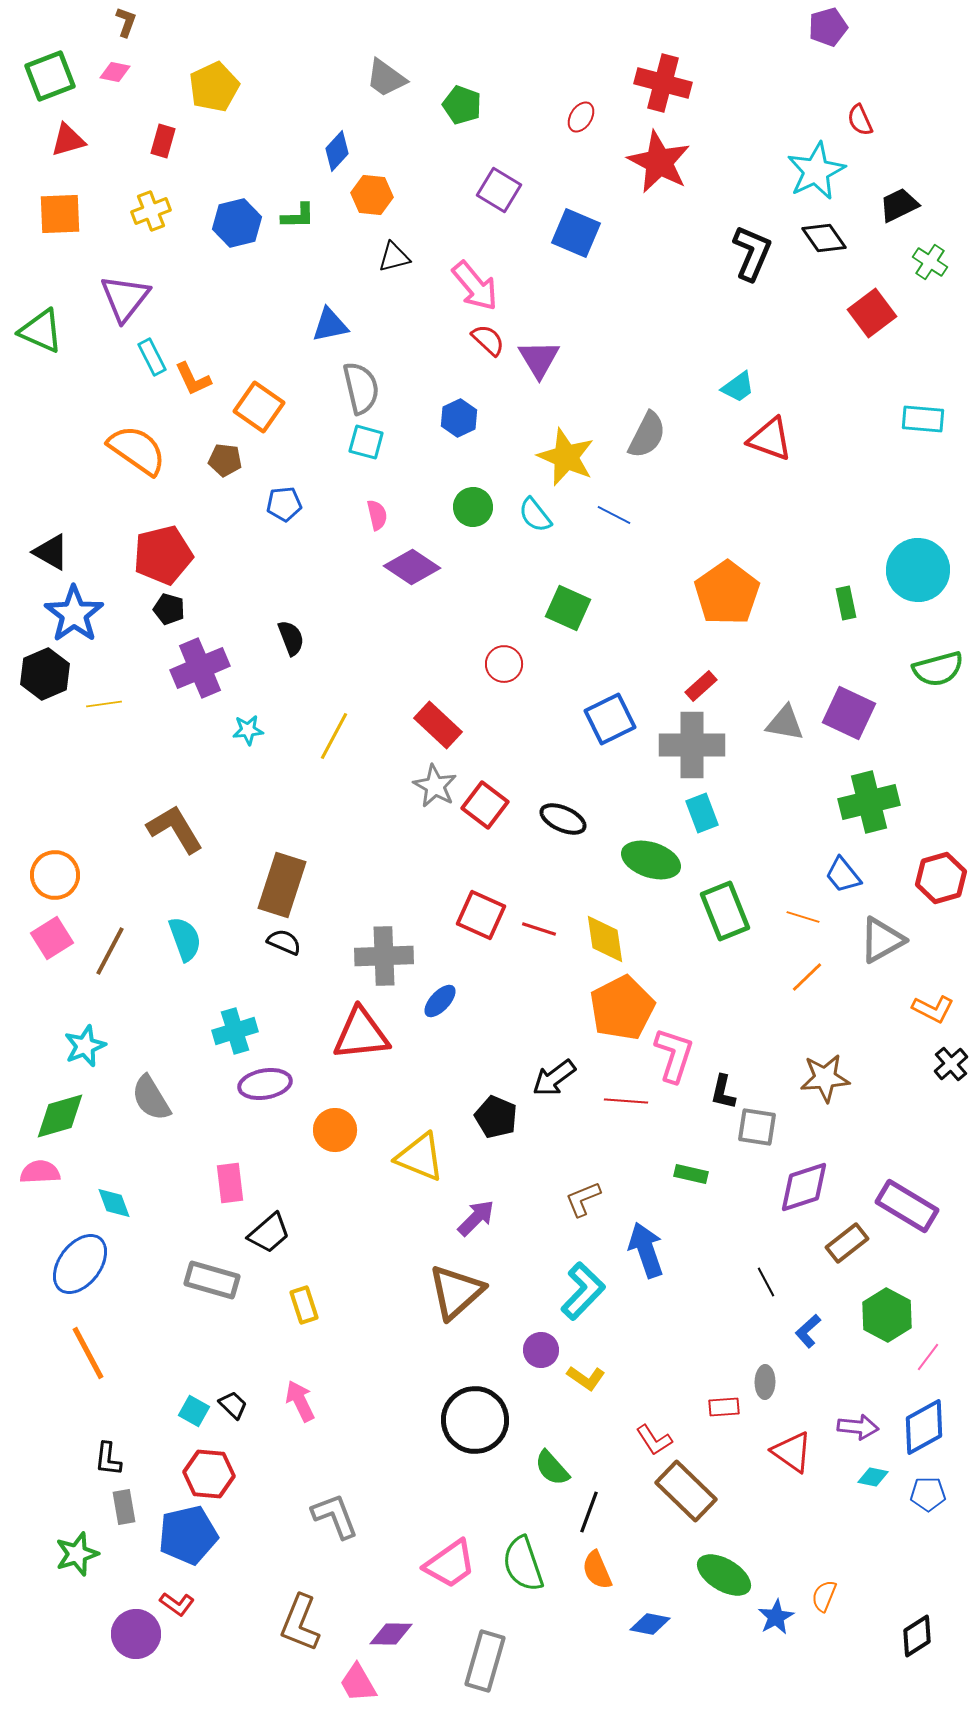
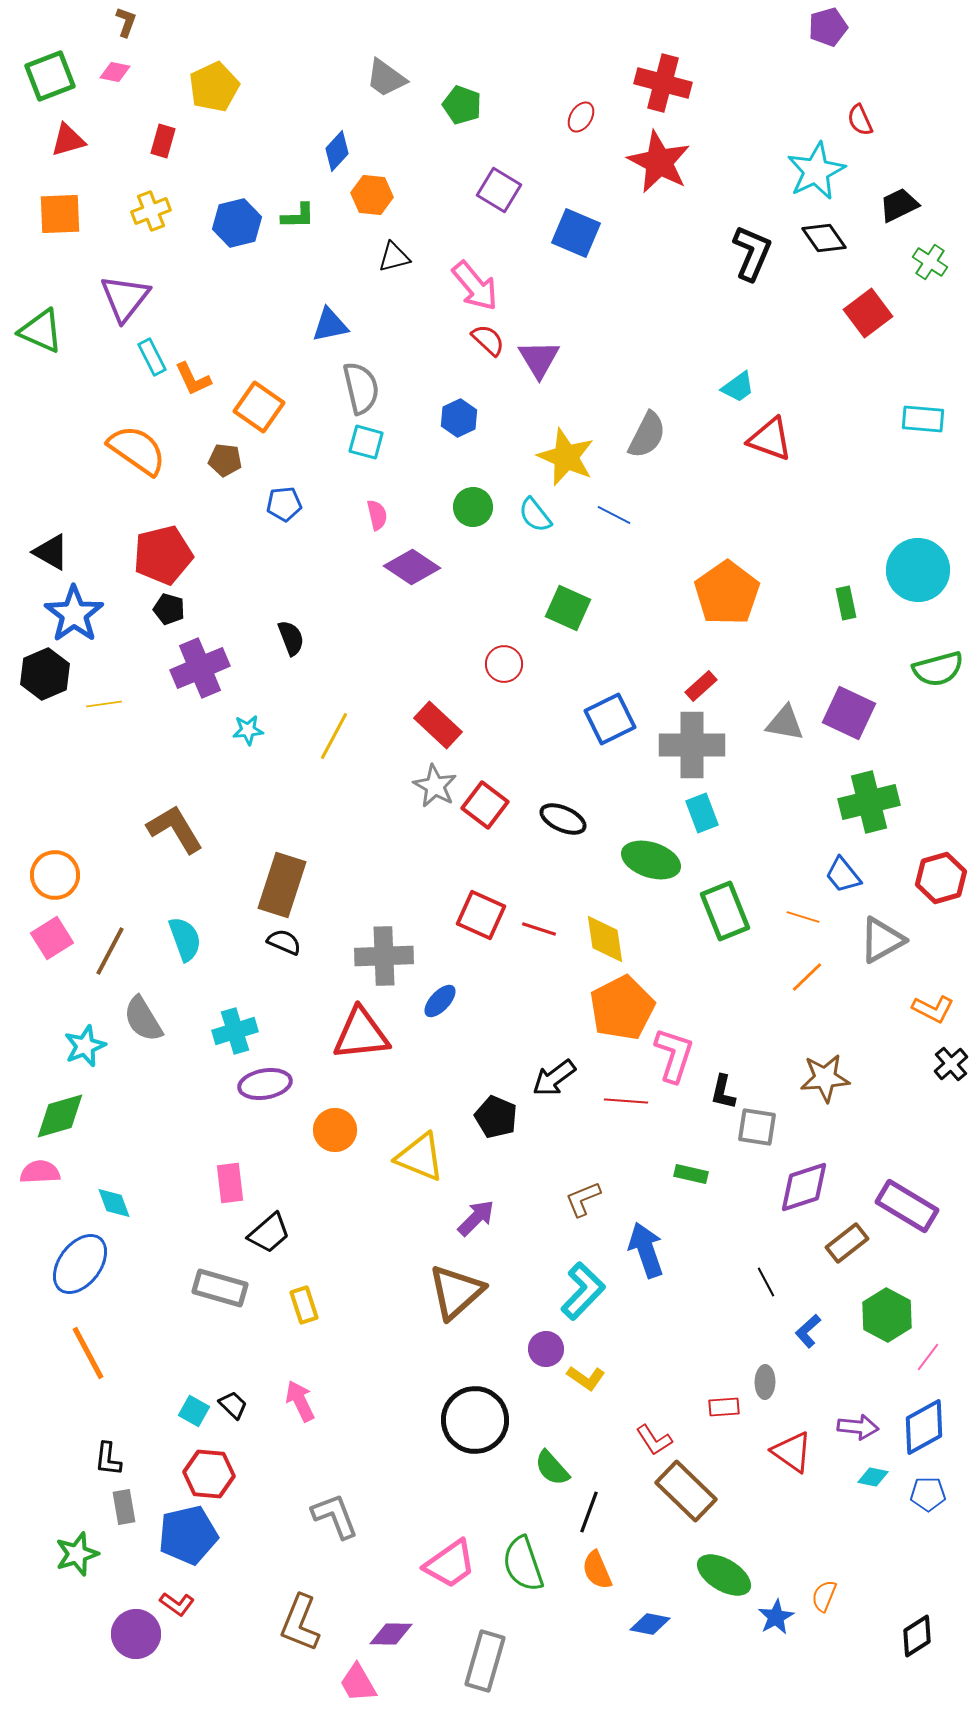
red square at (872, 313): moved 4 px left
gray semicircle at (151, 1098): moved 8 px left, 79 px up
gray rectangle at (212, 1280): moved 8 px right, 8 px down
purple circle at (541, 1350): moved 5 px right, 1 px up
